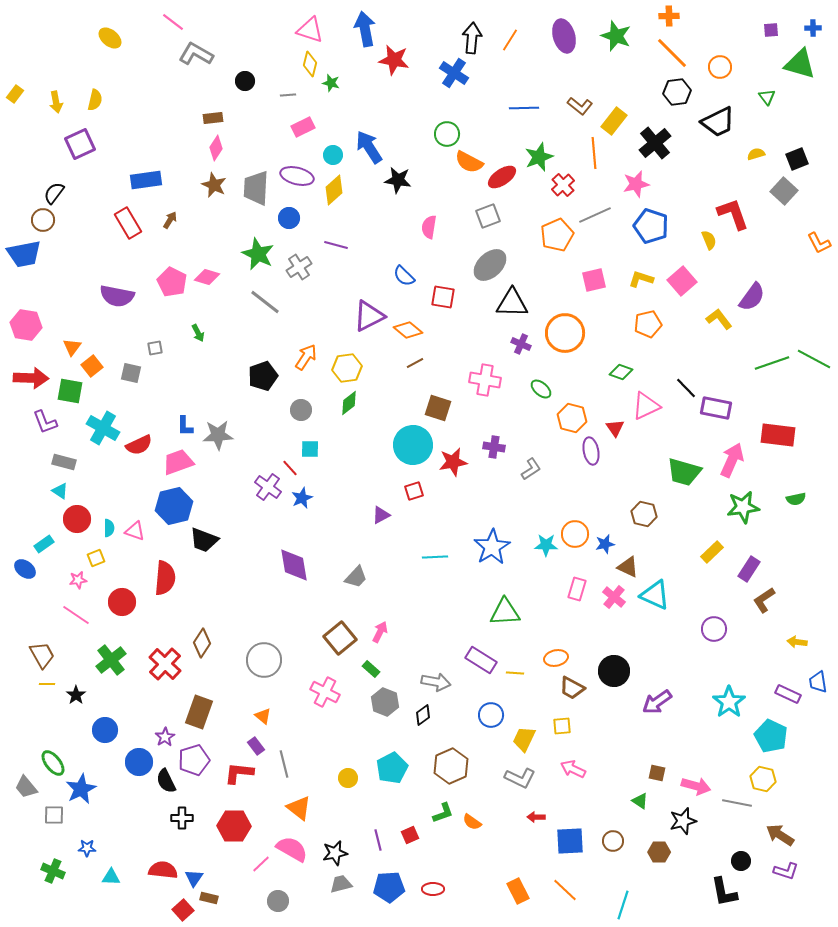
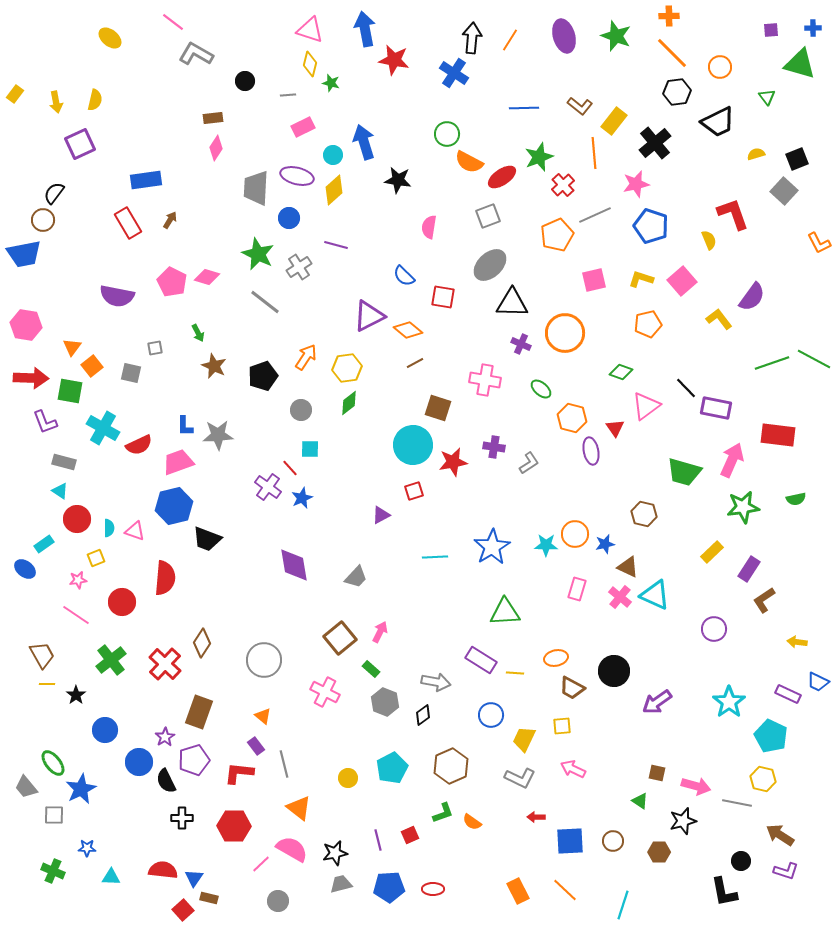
blue arrow at (369, 147): moved 5 px left, 5 px up; rotated 16 degrees clockwise
brown star at (214, 185): moved 181 px down
pink triangle at (646, 406): rotated 12 degrees counterclockwise
gray L-shape at (531, 469): moved 2 px left, 6 px up
black trapezoid at (204, 540): moved 3 px right, 1 px up
pink cross at (614, 597): moved 6 px right
blue trapezoid at (818, 682): rotated 55 degrees counterclockwise
